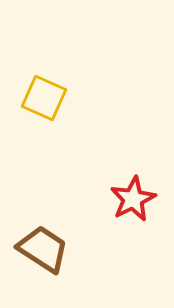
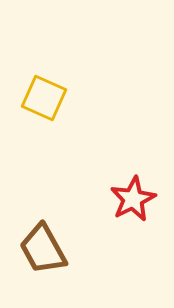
brown trapezoid: rotated 152 degrees counterclockwise
